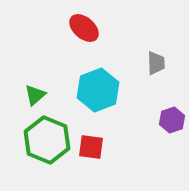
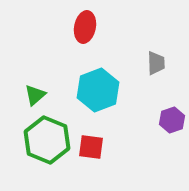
red ellipse: moved 1 px right, 1 px up; rotated 60 degrees clockwise
